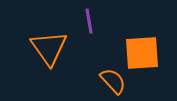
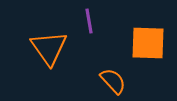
orange square: moved 6 px right, 10 px up; rotated 6 degrees clockwise
